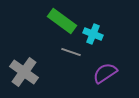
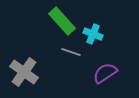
green rectangle: rotated 12 degrees clockwise
